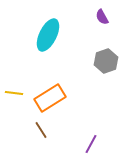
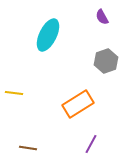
orange rectangle: moved 28 px right, 6 px down
brown line: moved 13 px left, 18 px down; rotated 48 degrees counterclockwise
